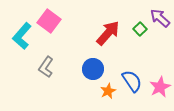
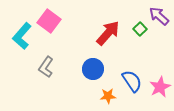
purple arrow: moved 1 px left, 2 px up
orange star: moved 5 px down; rotated 21 degrees clockwise
